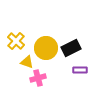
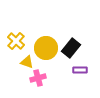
black rectangle: rotated 24 degrees counterclockwise
